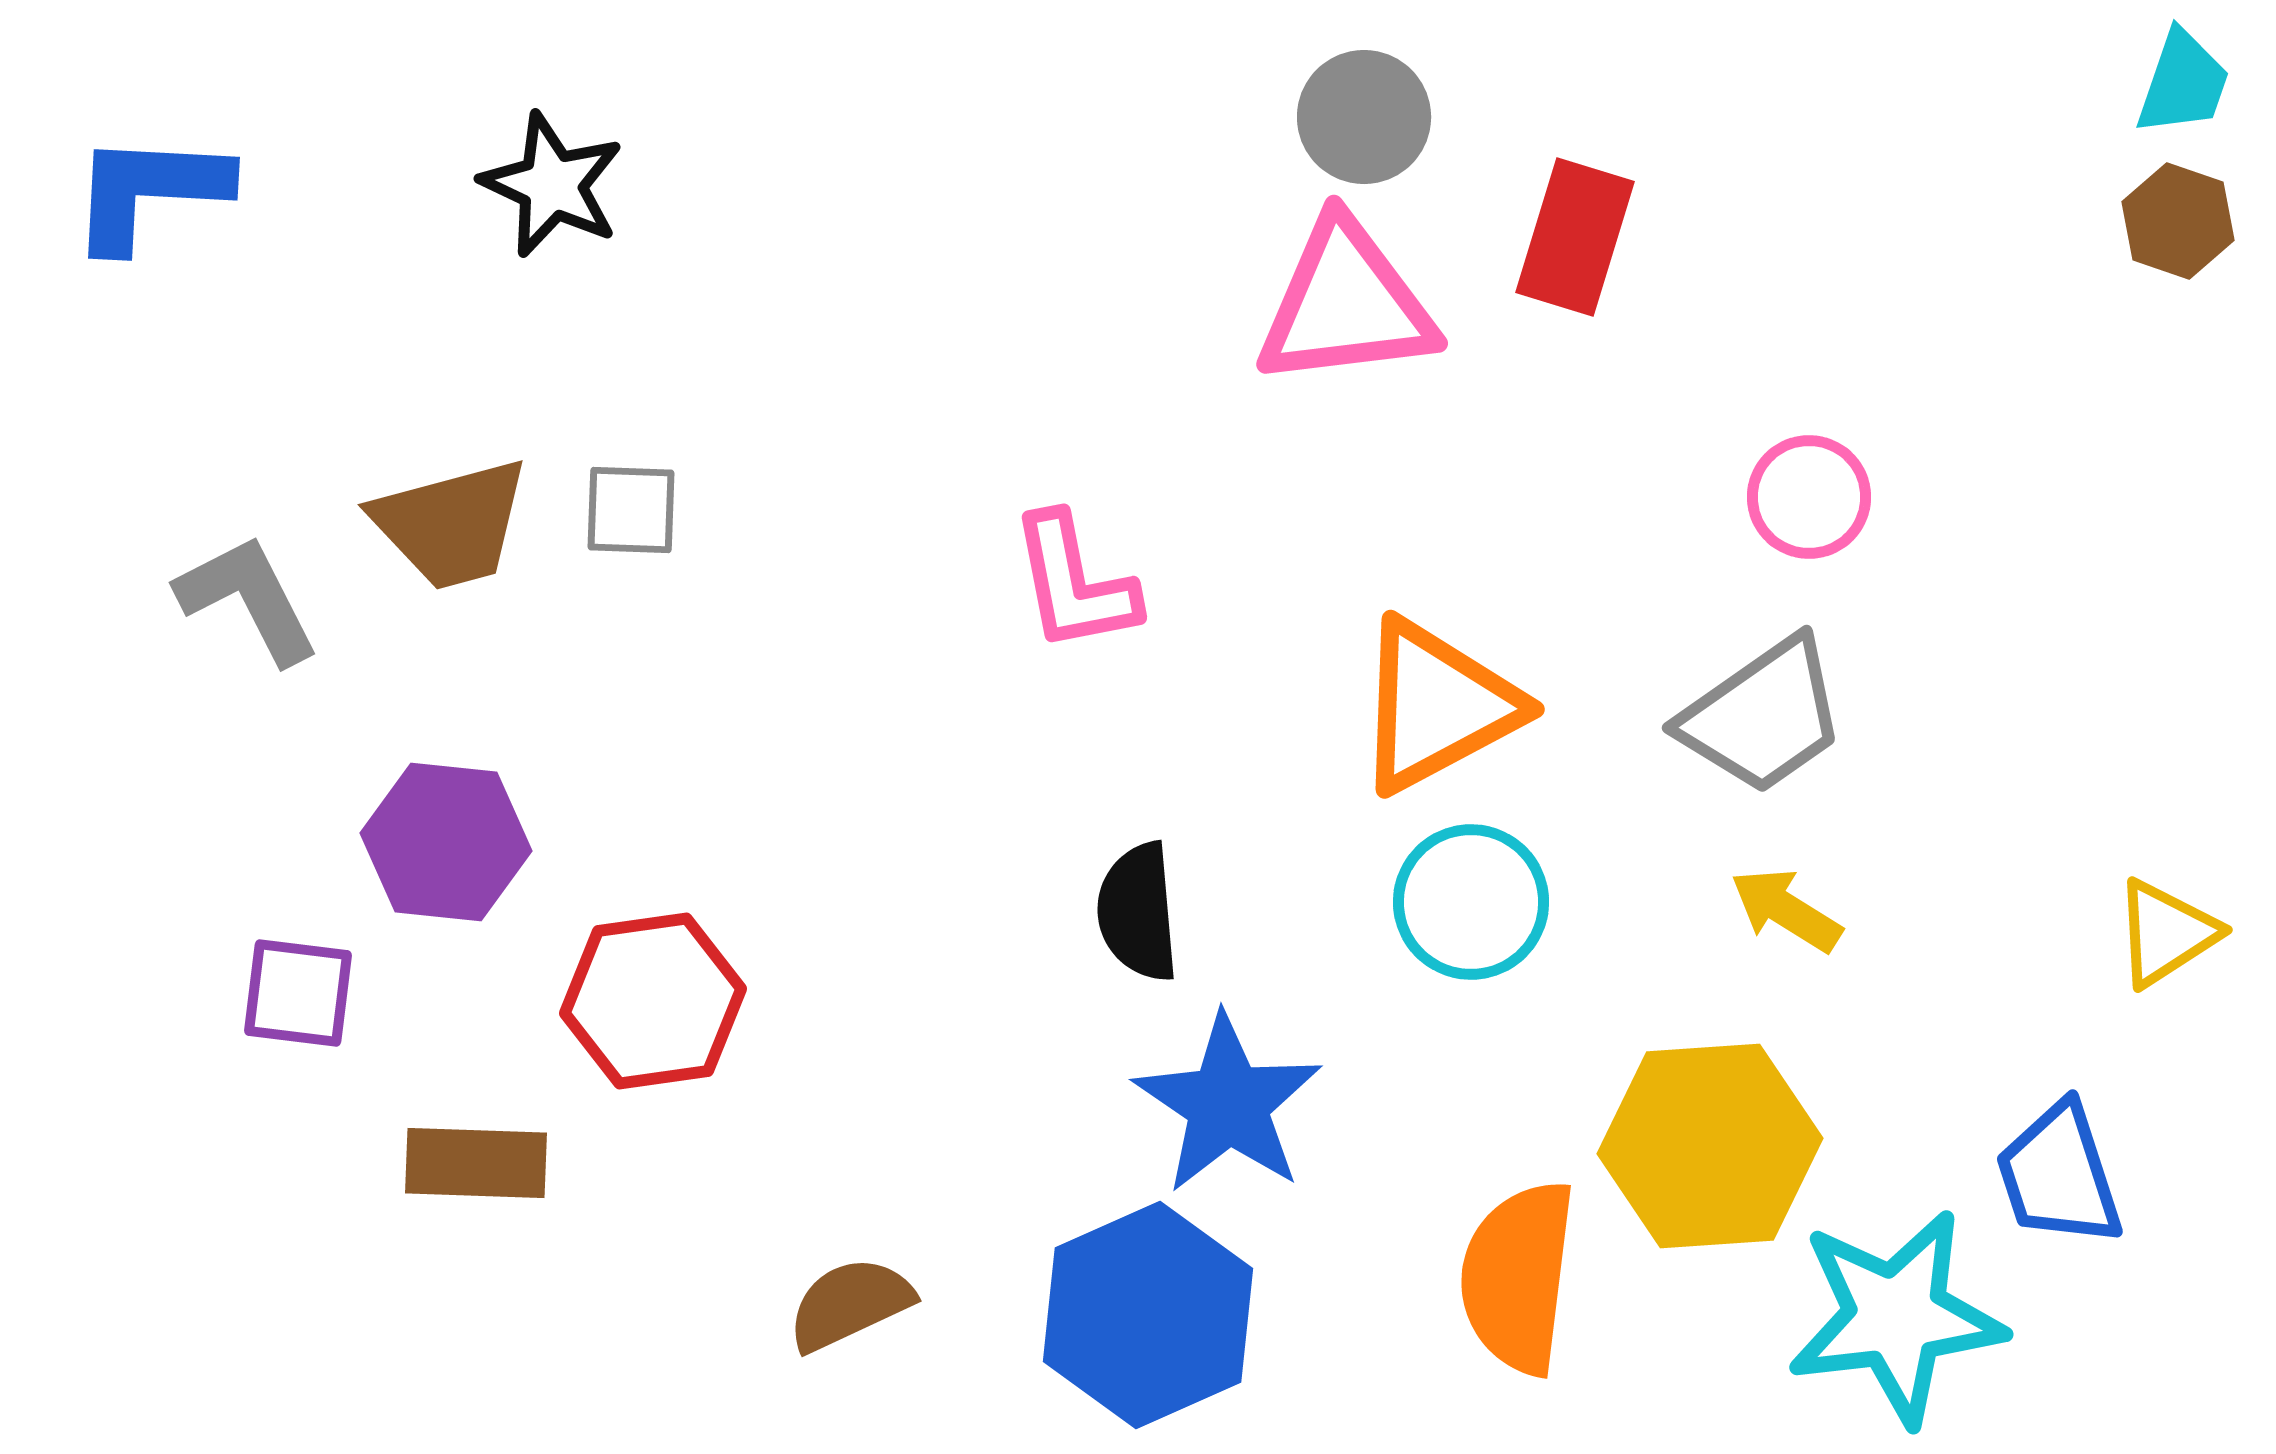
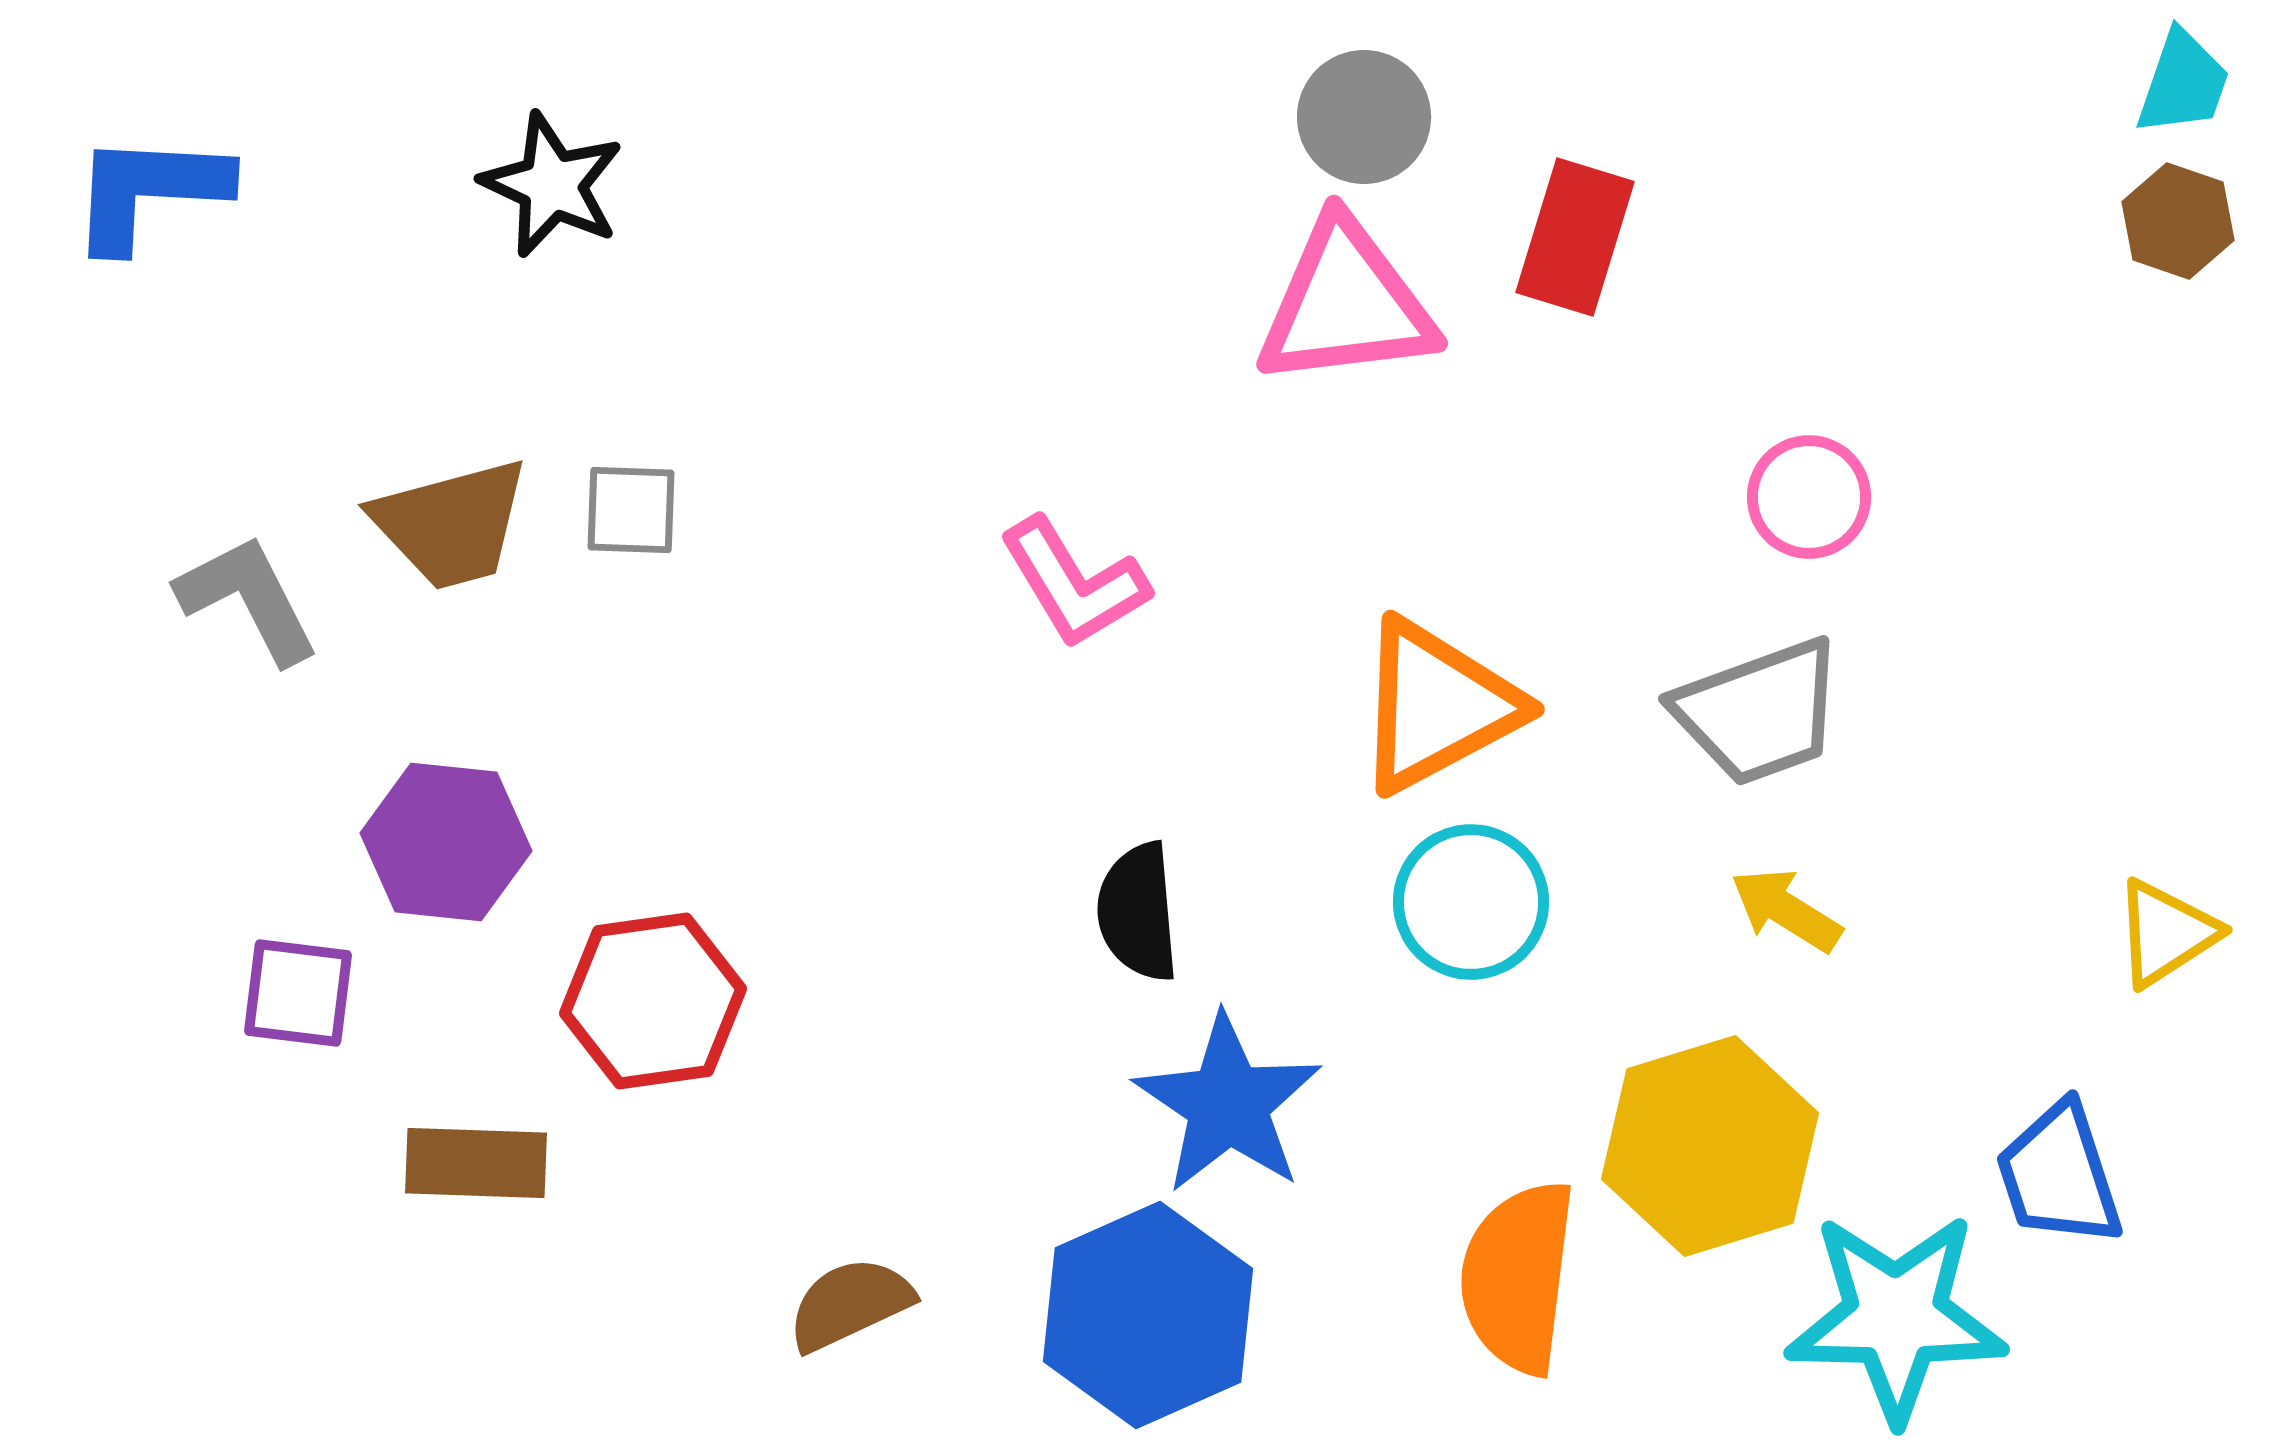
pink L-shape: rotated 20 degrees counterclockwise
gray trapezoid: moved 4 px left, 4 px up; rotated 15 degrees clockwise
yellow hexagon: rotated 13 degrees counterclockwise
cyan star: rotated 8 degrees clockwise
